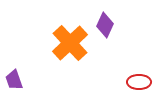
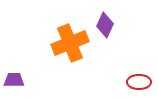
orange cross: rotated 21 degrees clockwise
purple trapezoid: rotated 110 degrees clockwise
